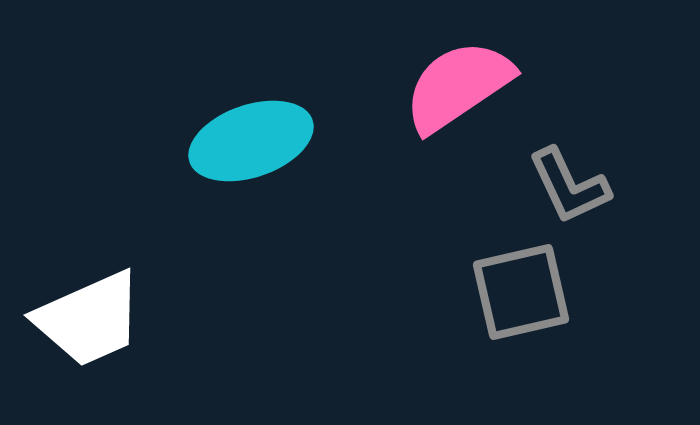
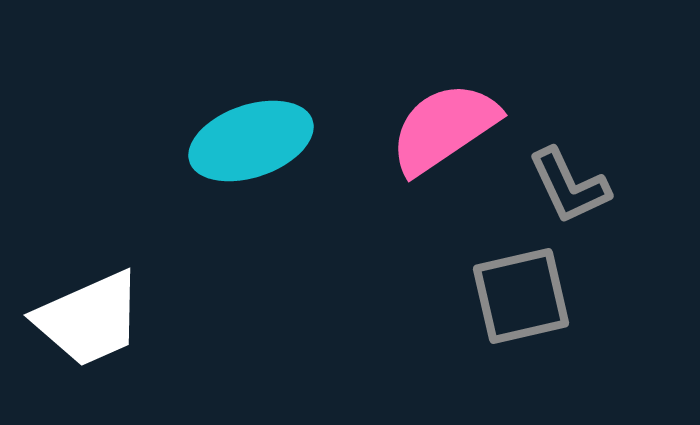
pink semicircle: moved 14 px left, 42 px down
gray square: moved 4 px down
